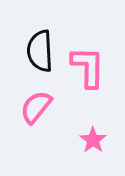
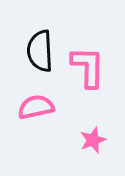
pink semicircle: rotated 39 degrees clockwise
pink star: rotated 16 degrees clockwise
